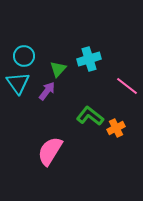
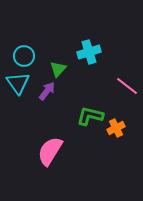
cyan cross: moved 7 px up
green L-shape: rotated 24 degrees counterclockwise
